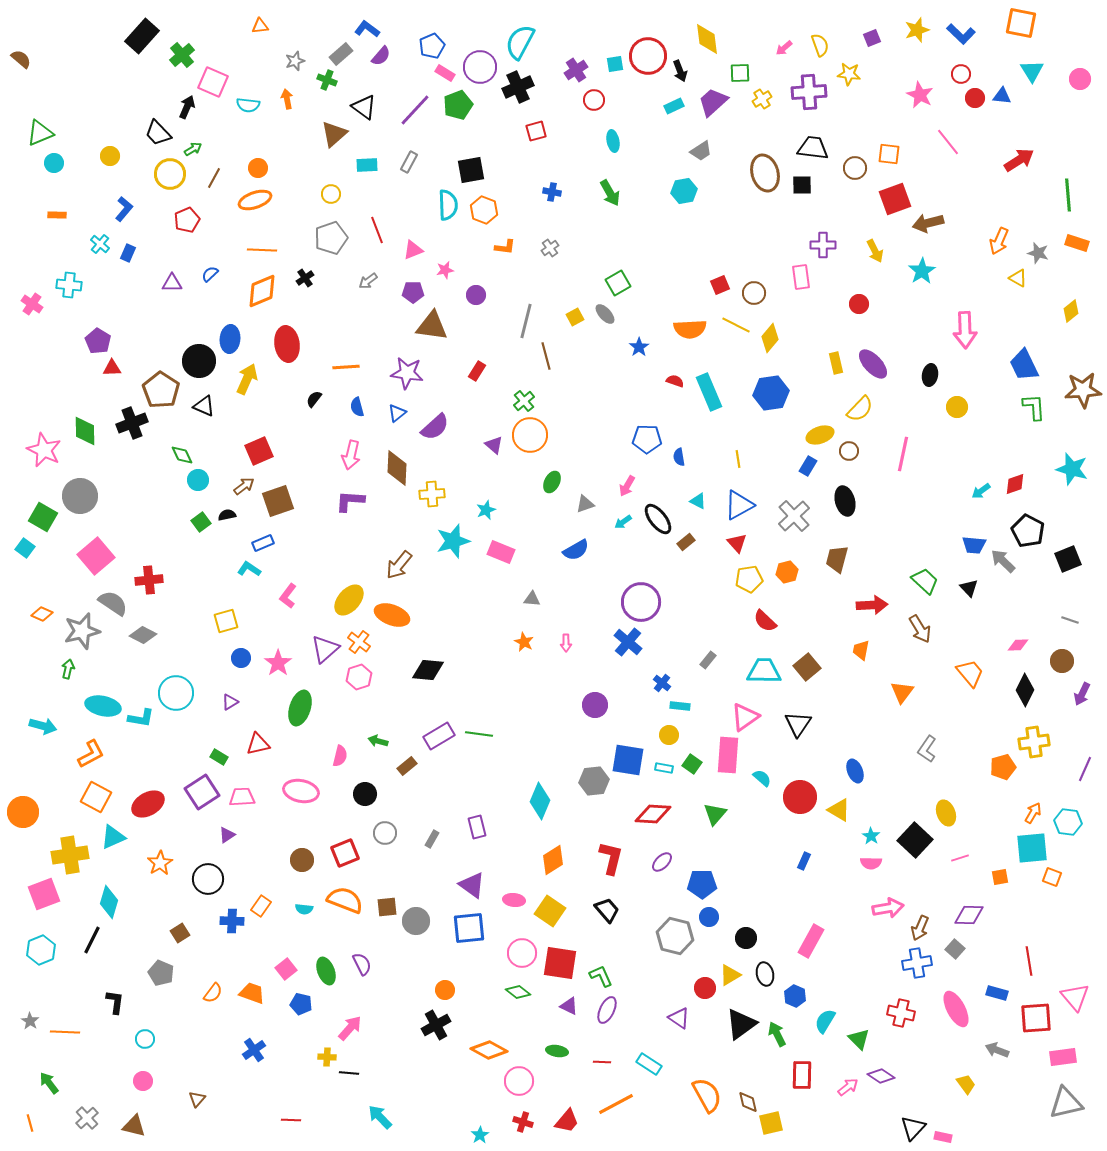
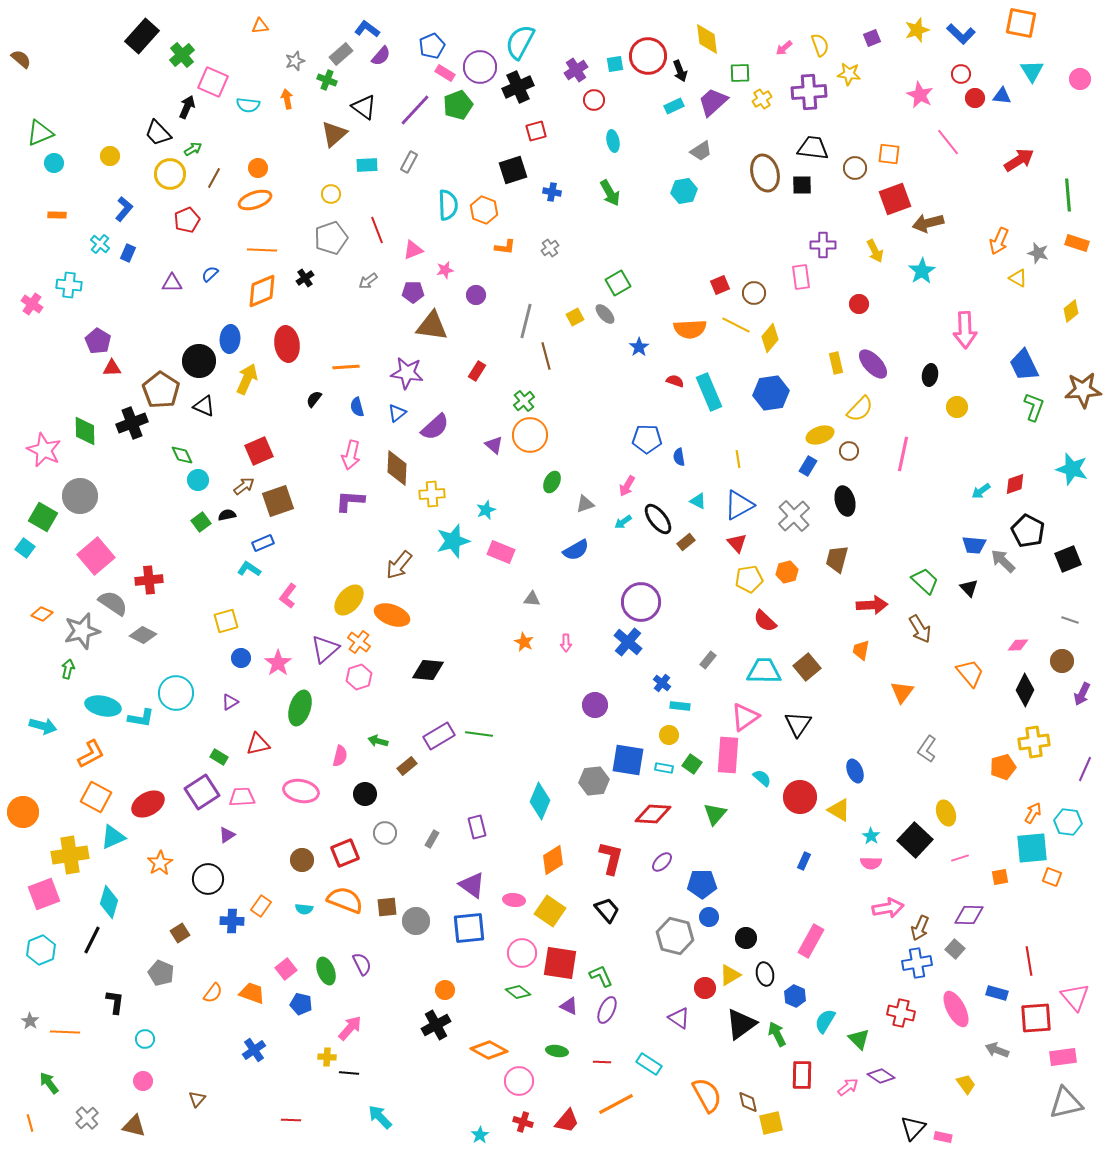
black square at (471, 170): moved 42 px right; rotated 8 degrees counterclockwise
green L-shape at (1034, 407): rotated 24 degrees clockwise
